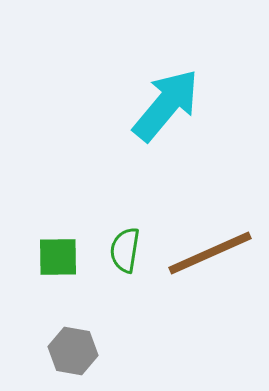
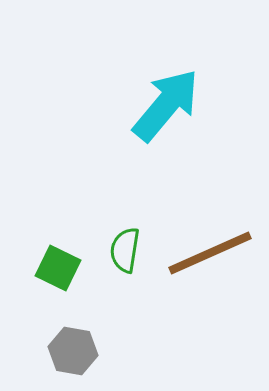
green square: moved 11 px down; rotated 27 degrees clockwise
